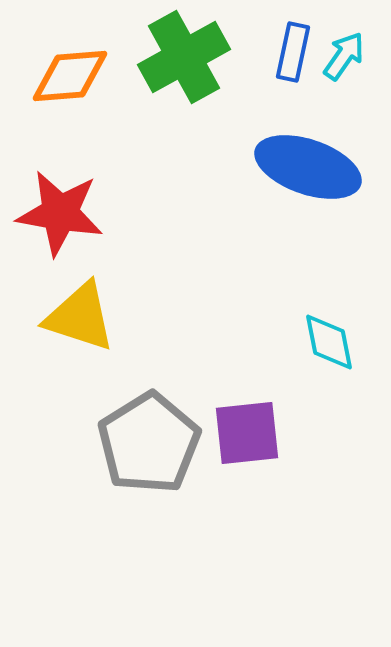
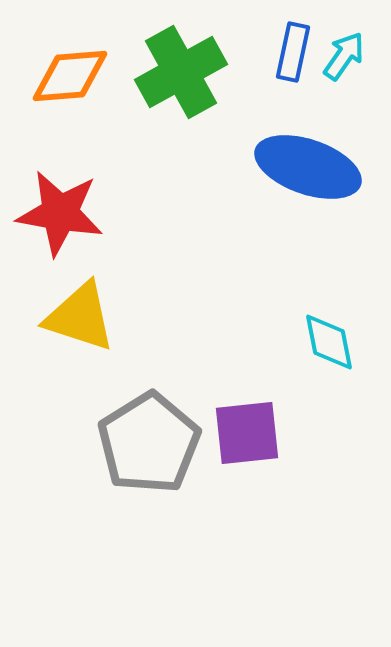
green cross: moved 3 px left, 15 px down
